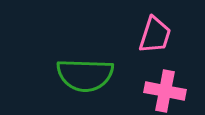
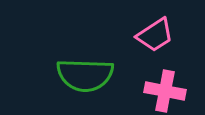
pink trapezoid: rotated 39 degrees clockwise
